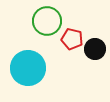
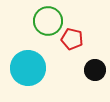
green circle: moved 1 px right
black circle: moved 21 px down
